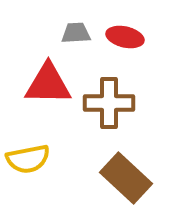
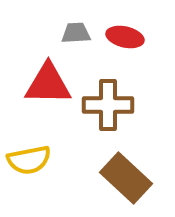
brown cross: moved 1 px left, 2 px down
yellow semicircle: moved 1 px right, 1 px down
